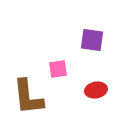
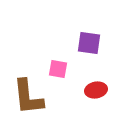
purple square: moved 3 px left, 3 px down
pink square: rotated 18 degrees clockwise
